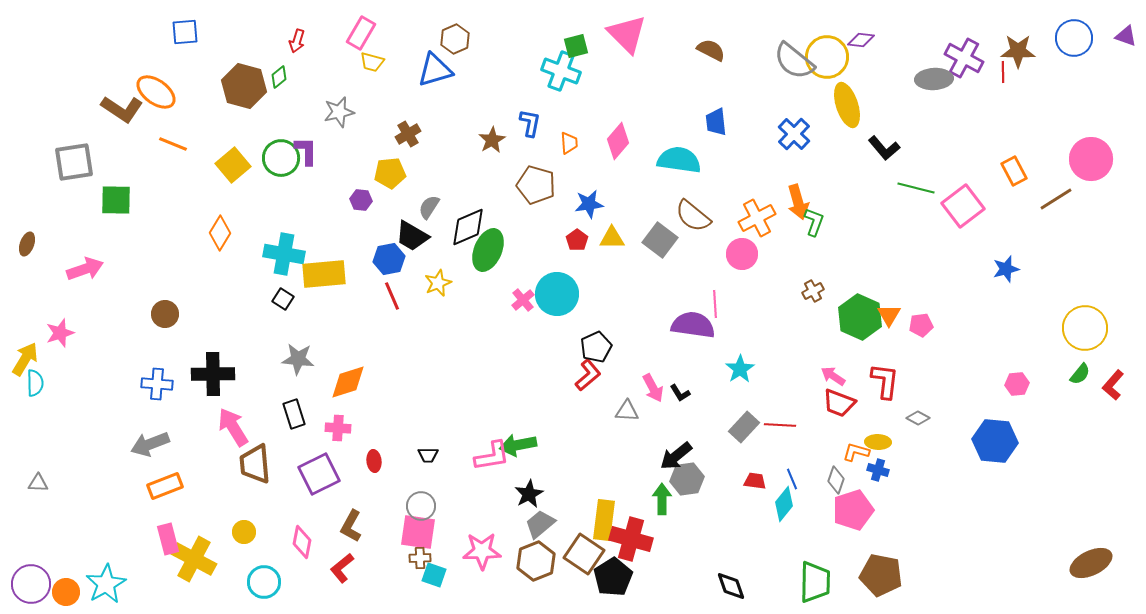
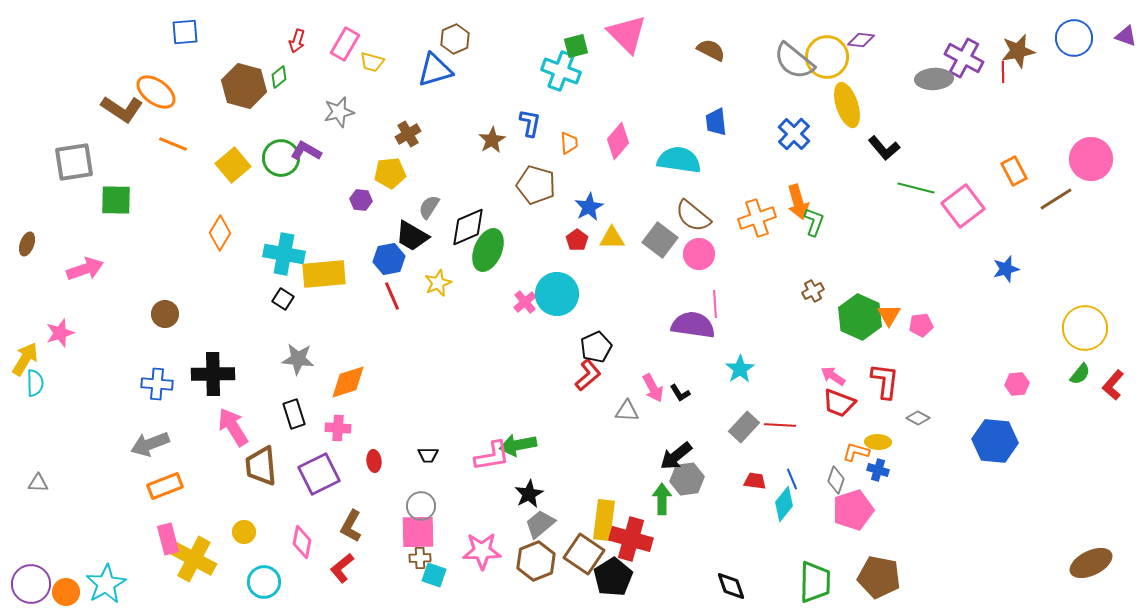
pink rectangle at (361, 33): moved 16 px left, 11 px down
brown star at (1018, 51): rotated 12 degrees counterclockwise
purple L-shape at (306, 151): rotated 60 degrees counterclockwise
blue star at (589, 204): moved 3 px down; rotated 20 degrees counterclockwise
orange cross at (757, 218): rotated 9 degrees clockwise
pink circle at (742, 254): moved 43 px left
pink cross at (523, 300): moved 2 px right, 2 px down
brown trapezoid at (255, 464): moved 6 px right, 2 px down
pink square at (418, 532): rotated 9 degrees counterclockwise
brown pentagon at (881, 575): moved 2 px left, 2 px down
